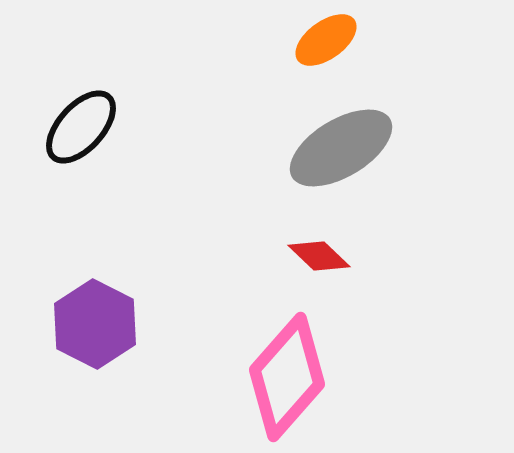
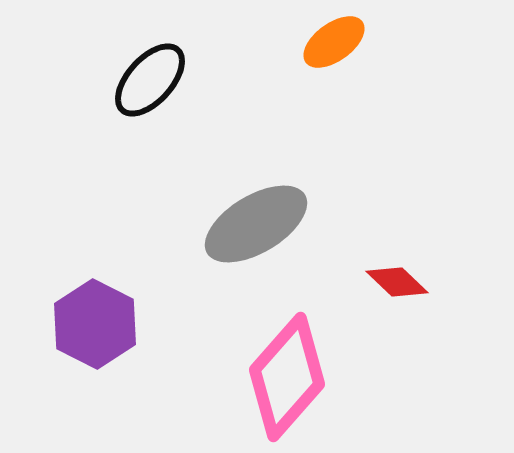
orange ellipse: moved 8 px right, 2 px down
black ellipse: moved 69 px right, 47 px up
gray ellipse: moved 85 px left, 76 px down
red diamond: moved 78 px right, 26 px down
